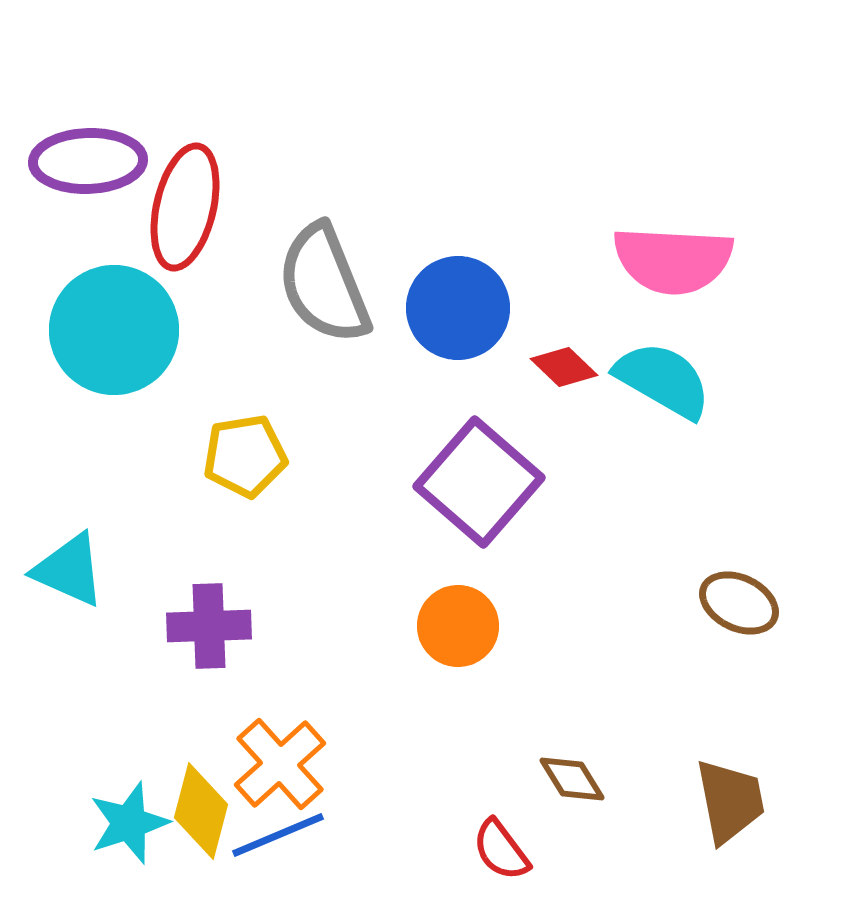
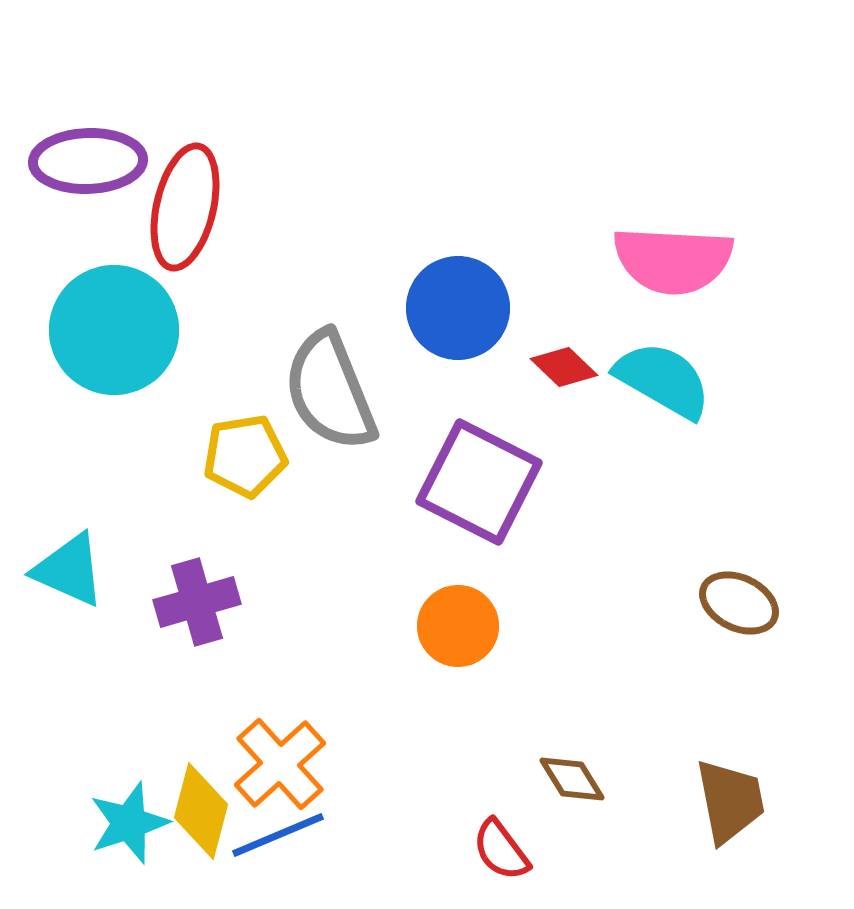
gray semicircle: moved 6 px right, 107 px down
purple square: rotated 14 degrees counterclockwise
purple cross: moved 12 px left, 24 px up; rotated 14 degrees counterclockwise
